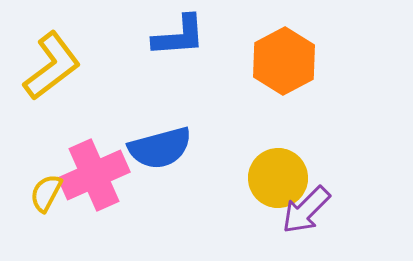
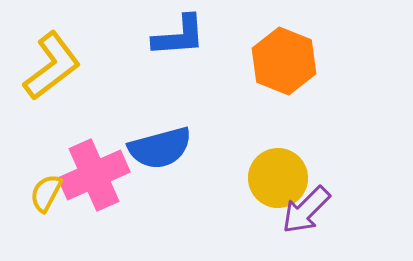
orange hexagon: rotated 10 degrees counterclockwise
